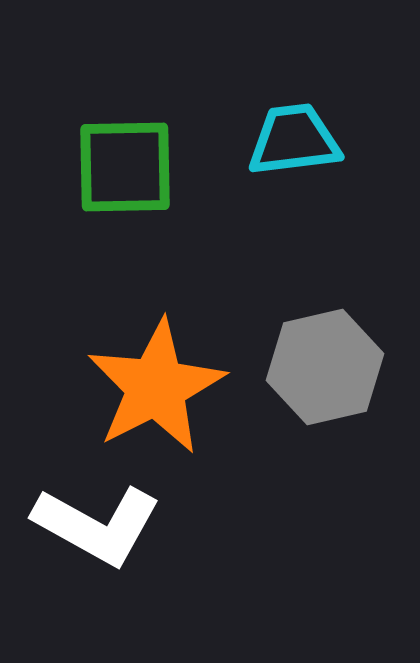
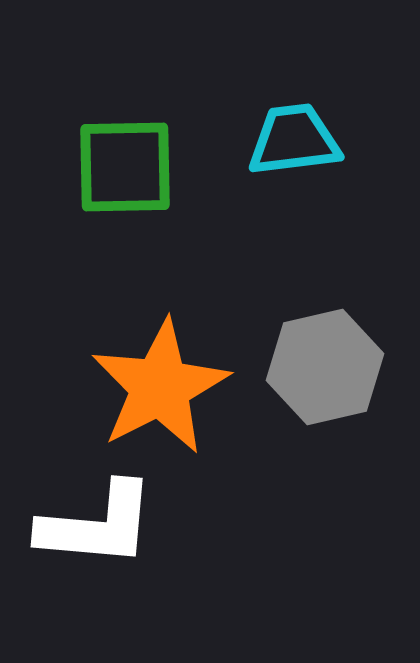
orange star: moved 4 px right
white L-shape: rotated 24 degrees counterclockwise
